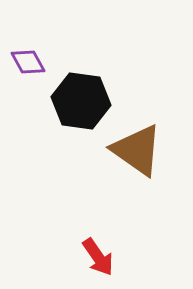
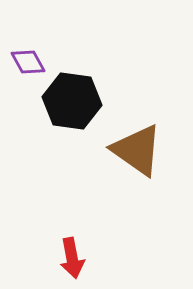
black hexagon: moved 9 px left
red arrow: moved 26 px left, 1 px down; rotated 24 degrees clockwise
